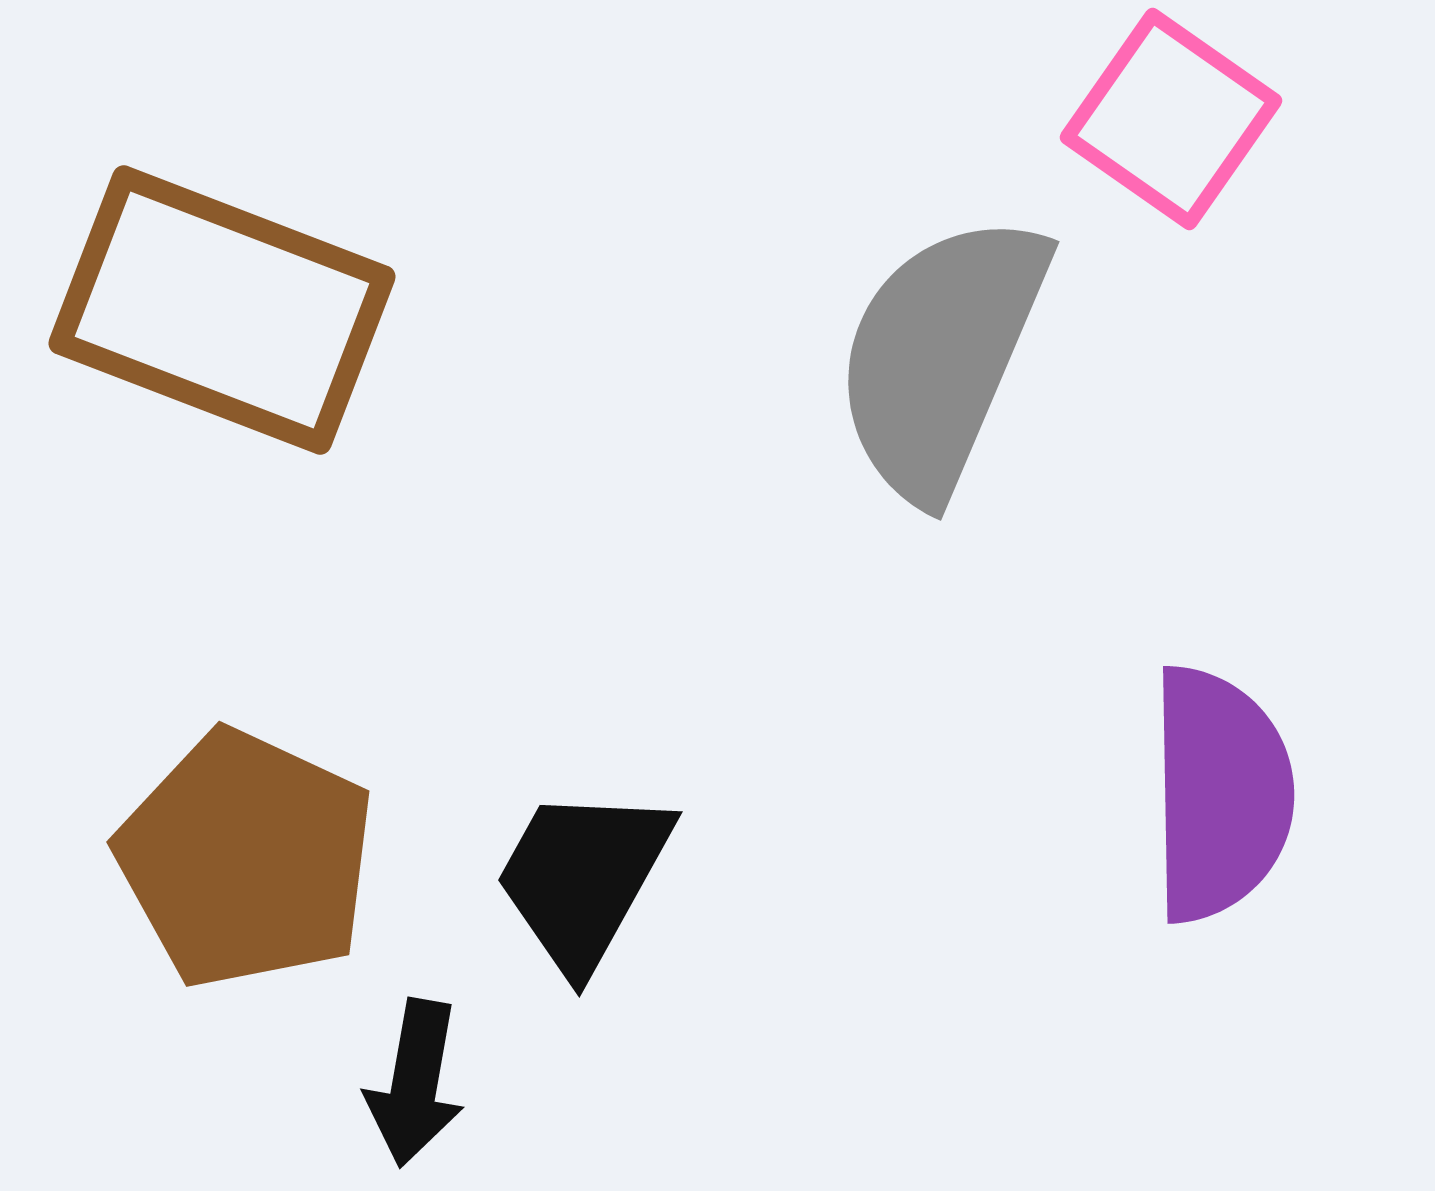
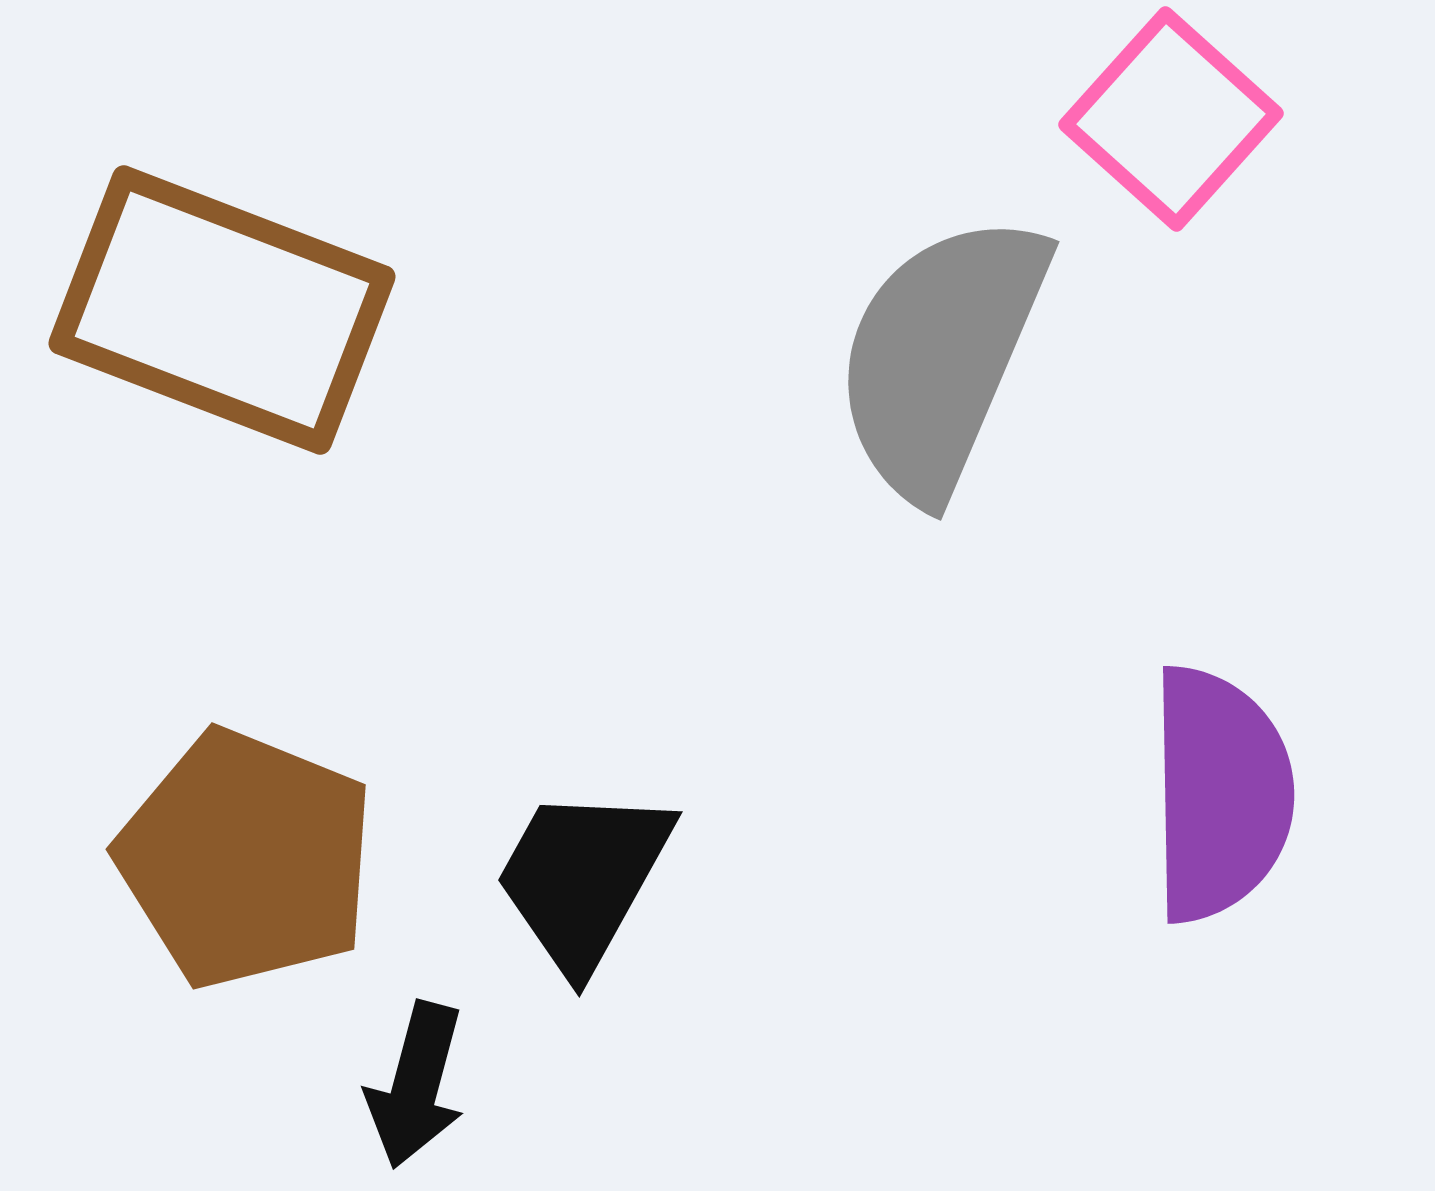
pink square: rotated 7 degrees clockwise
brown pentagon: rotated 3 degrees counterclockwise
black arrow: moved 1 px right, 2 px down; rotated 5 degrees clockwise
